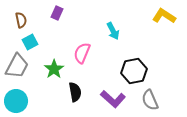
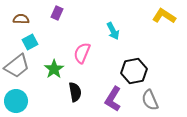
brown semicircle: moved 1 px up; rotated 77 degrees counterclockwise
gray trapezoid: rotated 24 degrees clockwise
purple L-shape: rotated 80 degrees clockwise
